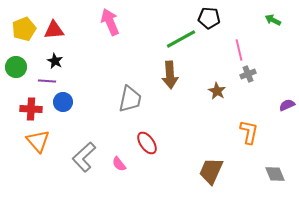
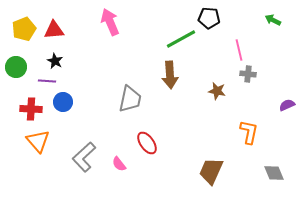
gray cross: rotated 28 degrees clockwise
brown star: rotated 18 degrees counterclockwise
gray diamond: moved 1 px left, 1 px up
